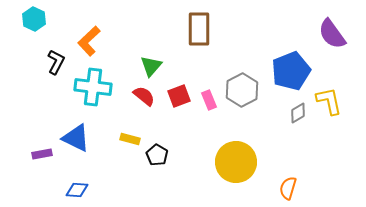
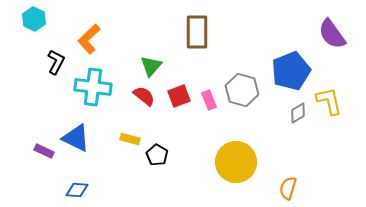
brown rectangle: moved 2 px left, 3 px down
orange L-shape: moved 2 px up
gray hexagon: rotated 16 degrees counterclockwise
purple rectangle: moved 2 px right, 3 px up; rotated 36 degrees clockwise
